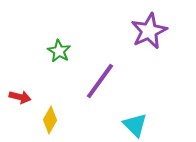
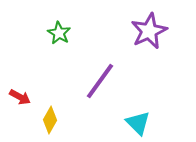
green star: moved 18 px up
red arrow: rotated 15 degrees clockwise
cyan triangle: moved 3 px right, 2 px up
